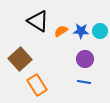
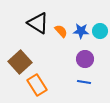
black triangle: moved 2 px down
orange semicircle: rotated 80 degrees clockwise
brown square: moved 3 px down
